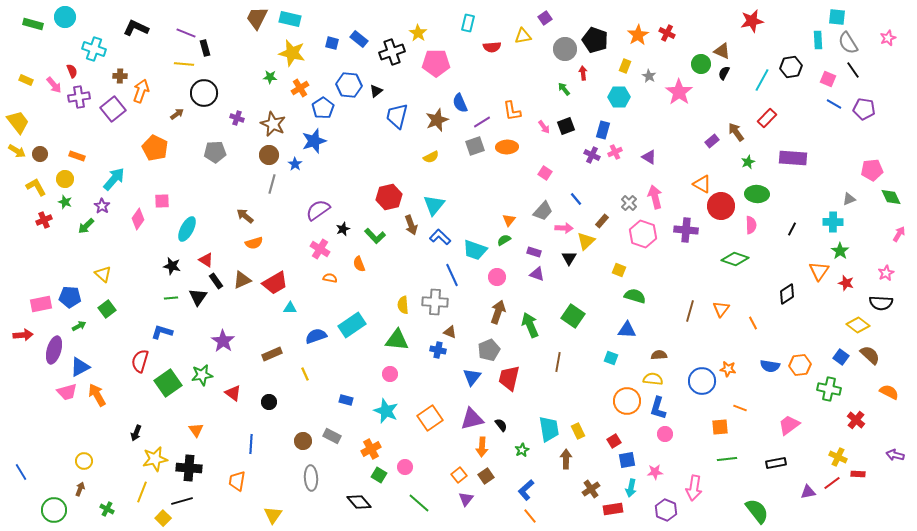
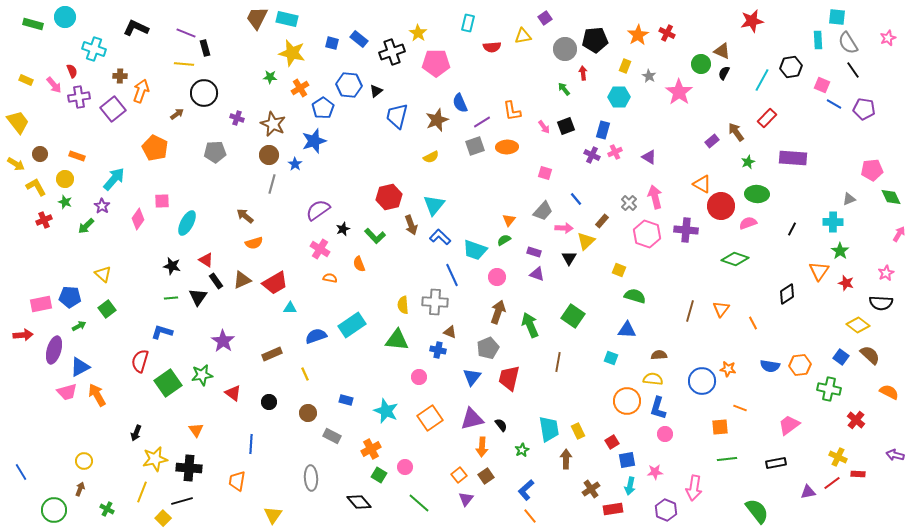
cyan rectangle at (290, 19): moved 3 px left
black pentagon at (595, 40): rotated 25 degrees counterclockwise
pink square at (828, 79): moved 6 px left, 6 px down
yellow arrow at (17, 151): moved 1 px left, 13 px down
pink square at (545, 173): rotated 16 degrees counterclockwise
pink semicircle at (751, 225): moved 3 px left, 2 px up; rotated 108 degrees counterclockwise
cyan ellipse at (187, 229): moved 6 px up
pink hexagon at (643, 234): moved 4 px right
gray pentagon at (489, 350): moved 1 px left, 2 px up
pink circle at (390, 374): moved 29 px right, 3 px down
brown circle at (303, 441): moved 5 px right, 28 px up
red square at (614, 441): moved 2 px left, 1 px down
cyan arrow at (631, 488): moved 1 px left, 2 px up
